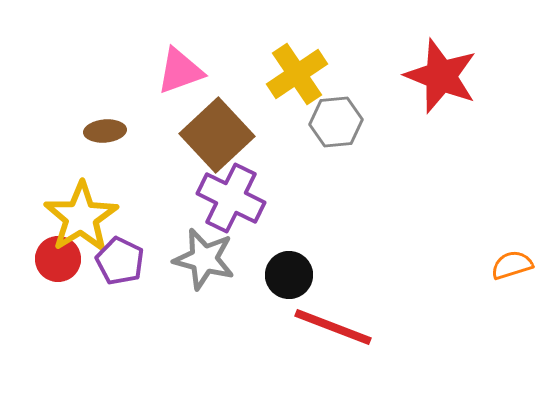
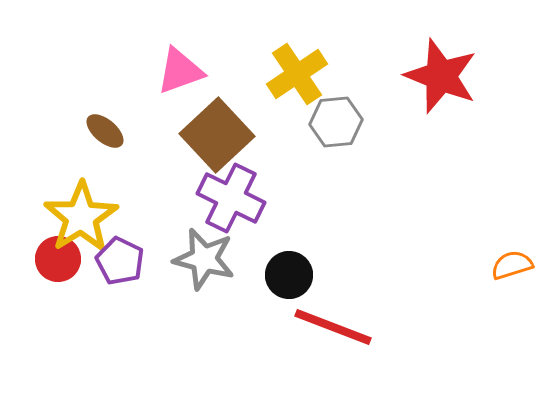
brown ellipse: rotated 45 degrees clockwise
